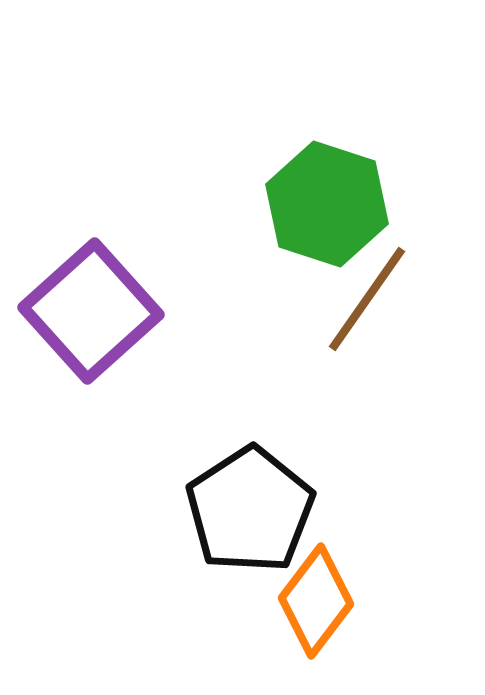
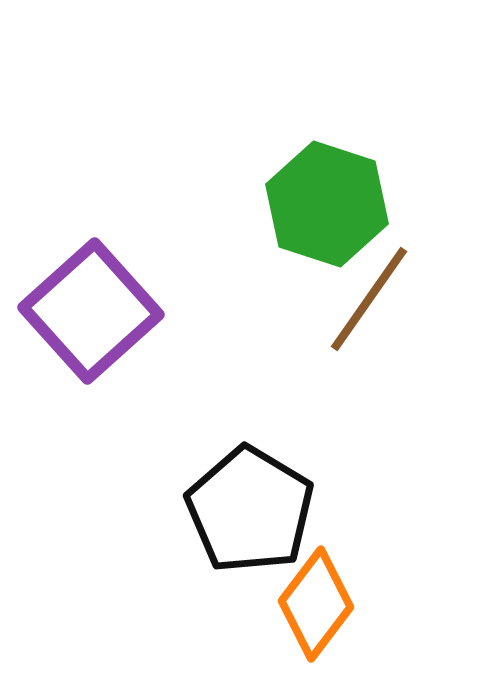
brown line: moved 2 px right
black pentagon: rotated 8 degrees counterclockwise
orange diamond: moved 3 px down
